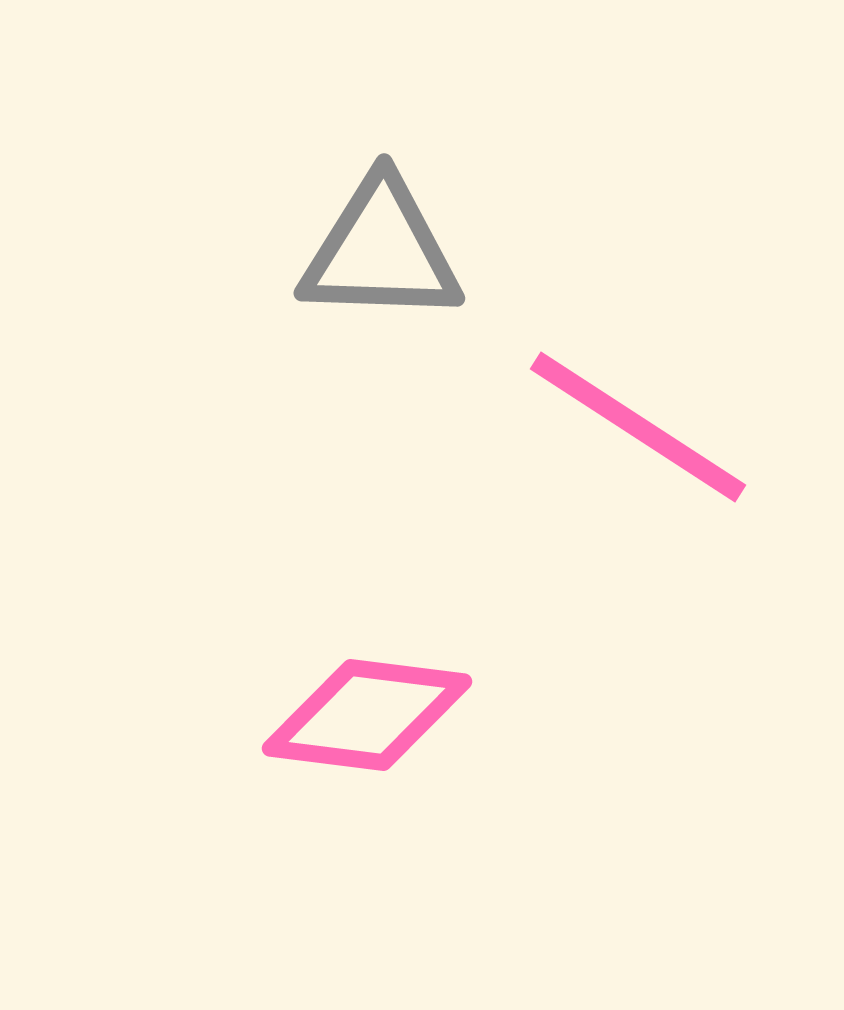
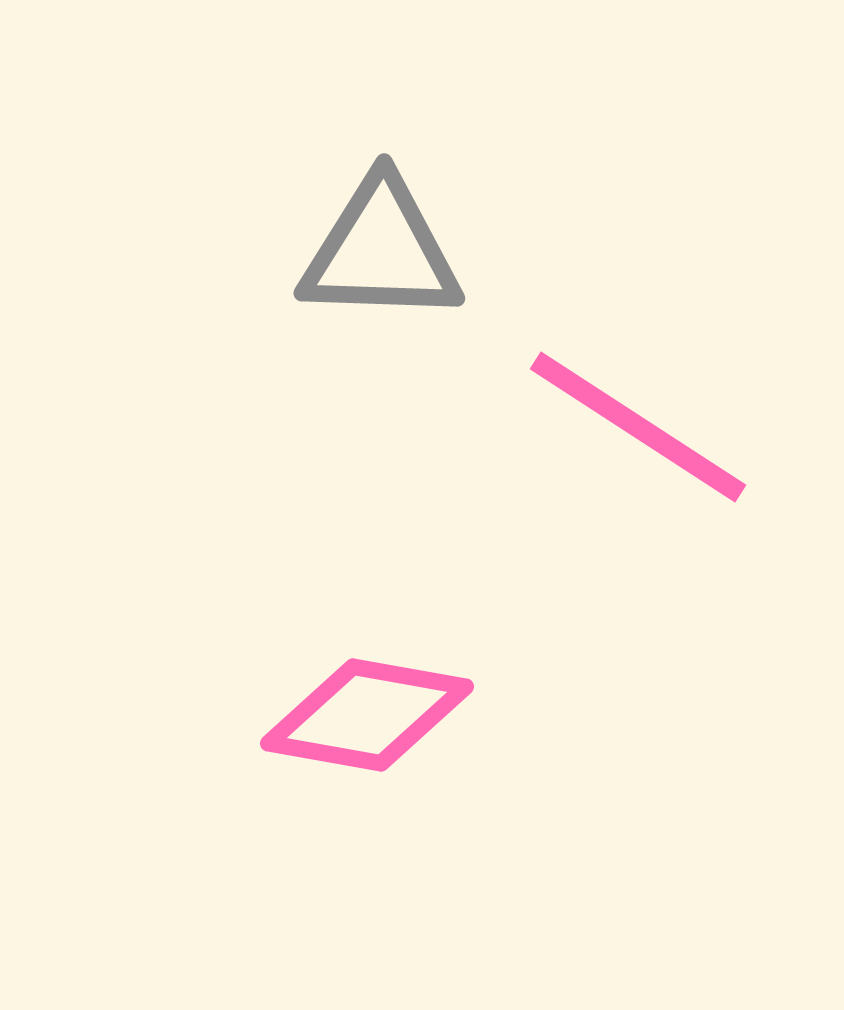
pink diamond: rotated 3 degrees clockwise
